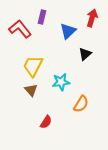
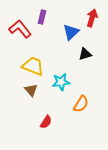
blue triangle: moved 3 px right, 1 px down
black triangle: rotated 24 degrees clockwise
yellow trapezoid: rotated 85 degrees clockwise
